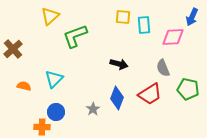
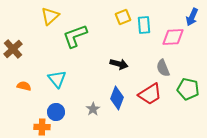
yellow square: rotated 28 degrees counterclockwise
cyan triangle: moved 3 px right; rotated 24 degrees counterclockwise
